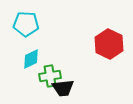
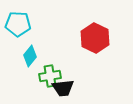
cyan pentagon: moved 8 px left
red hexagon: moved 14 px left, 6 px up
cyan diamond: moved 1 px left, 3 px up; rotated 25 degrees counterclockwise
